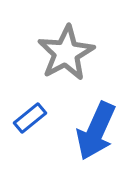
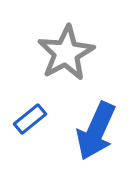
blue rectangle: moved 1 px down
